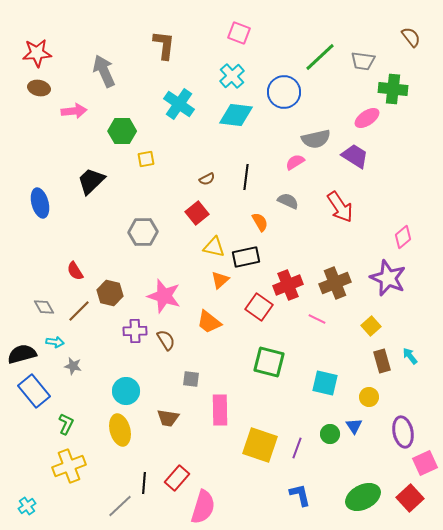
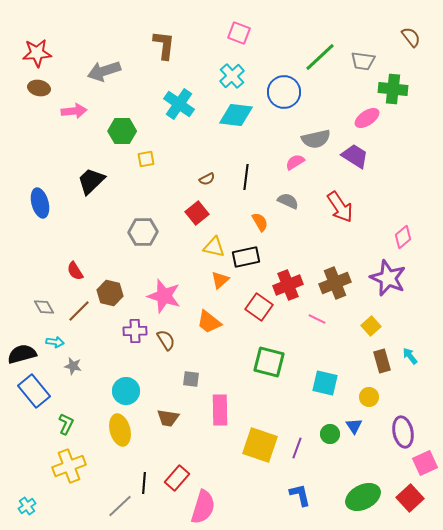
gray arrow at (104, 71): rotated 84 degrees counterclockwise
